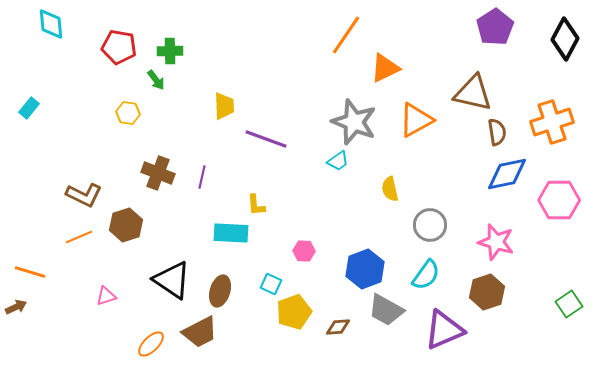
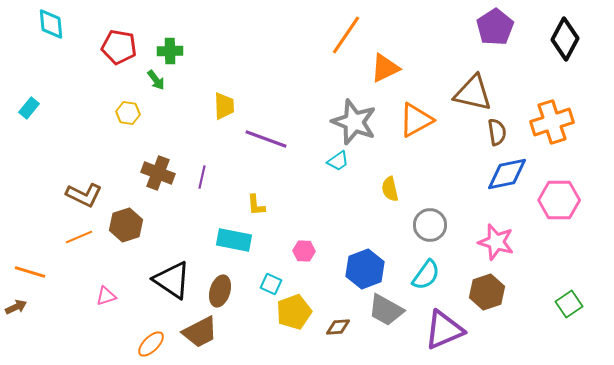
cyan rectangle at (231, 233): moved 3 px right, 7 px down; rotated 8 degrees clockwise
